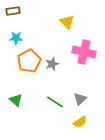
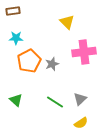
pink cross: rotated 20 degrees counterclockwise
yellow semicircle: moved 1 px right, 1 px down
